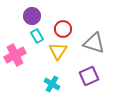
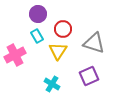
purple circle: moved 6 px right, 2 px up
